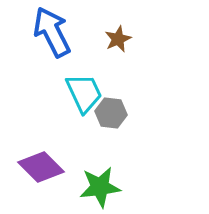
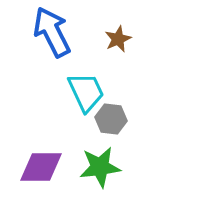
cyan trapezoid: moved 2 px right, 1 px up
gray hexagon: moved 6 px down
purple diamond: rotated 45 degrees counterclockwise
green star: moved 20 px up
